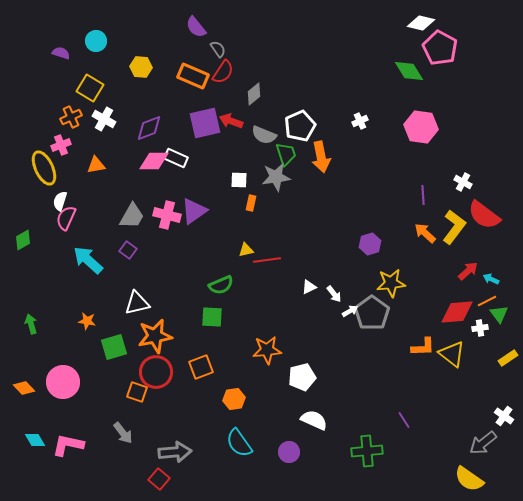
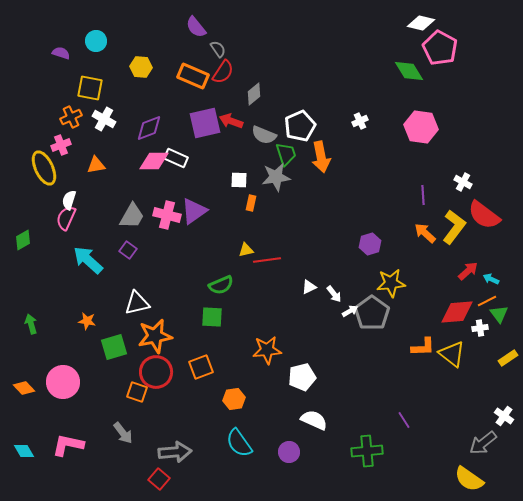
yellow square at (90, 88): rotated 20 degrees counterclockwise
white semicircle at (60, 201): moved 9 px right, 1 px up
cyan diamond at (35, 440): moved 11 px left, 11 px down
